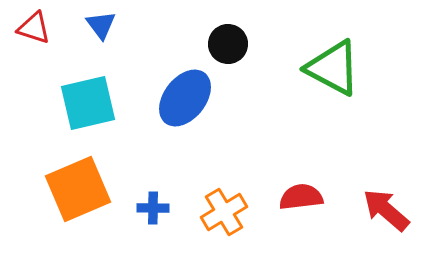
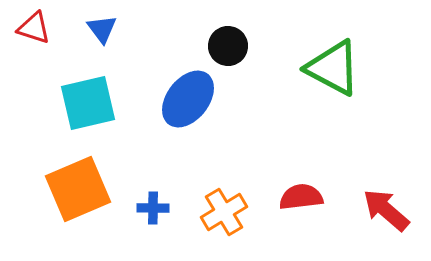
blue triangle: moved 1 px right, 4 px down
black circle: moved 2 px down
blue ellipse: moved 3 px right, 1 px down
